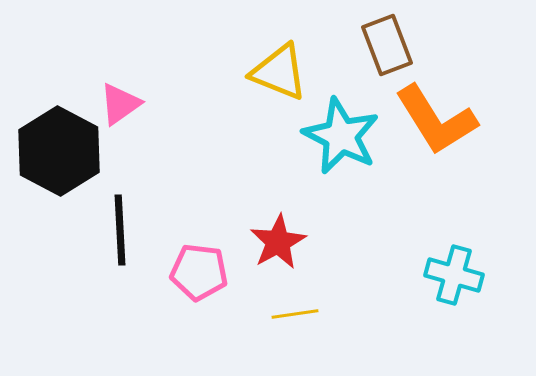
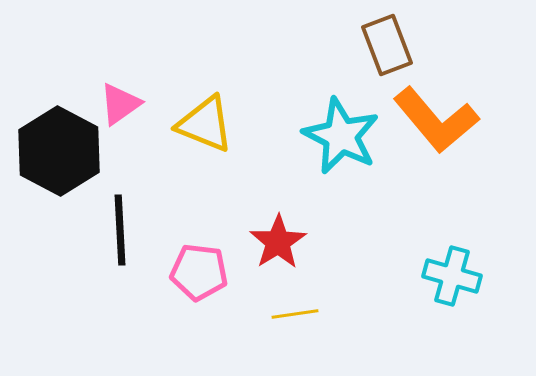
yellow triangle: moved 74 px left, 52 px down
orange L-shape: rotated 8 degrees counterclockwise
red star: rotated 4 degrees counterclockwise
cyan cross: moved 2 px left, 1 px down
